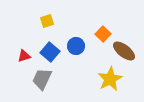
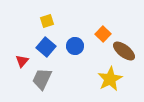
blue circle: moved 1 px left
blue square: moved 4 px left, 5 px up
red triangle: moved 2 px left, 5 px down; rotated 32 degrees counterclockwise
